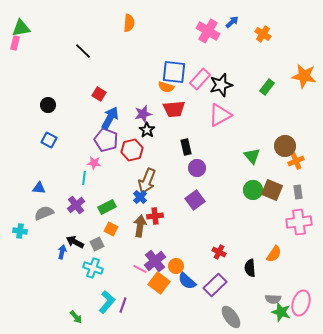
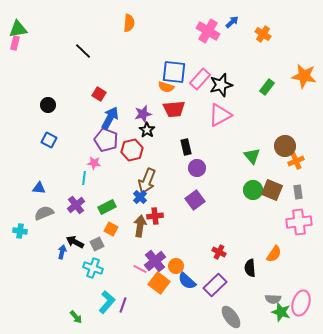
green triangle at (21, 28): moved 3 px left, 1 px down
